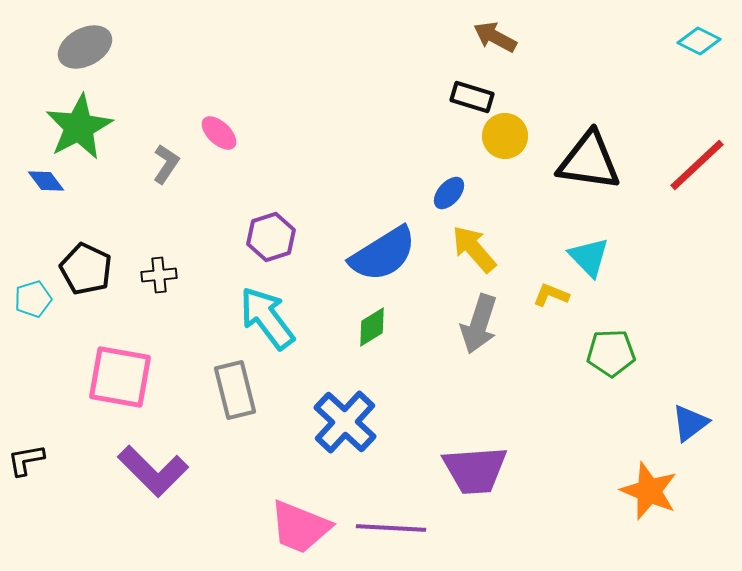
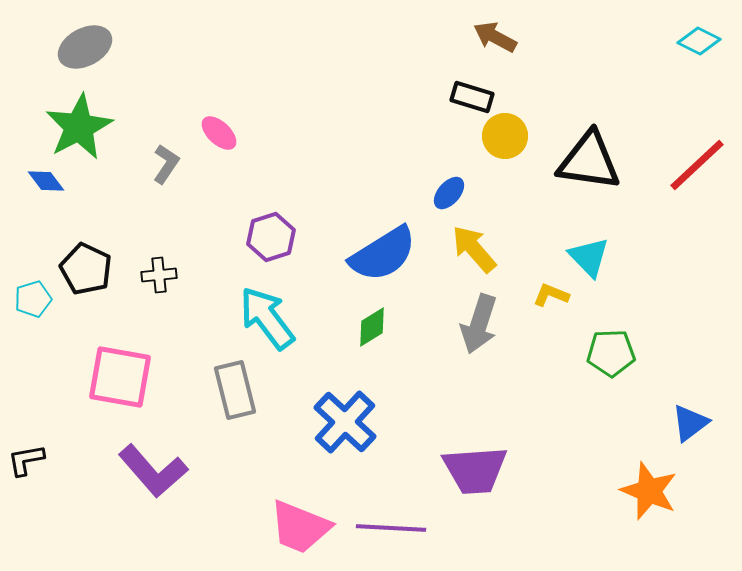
purple L-shape: rotated 4 degrees clockwise
